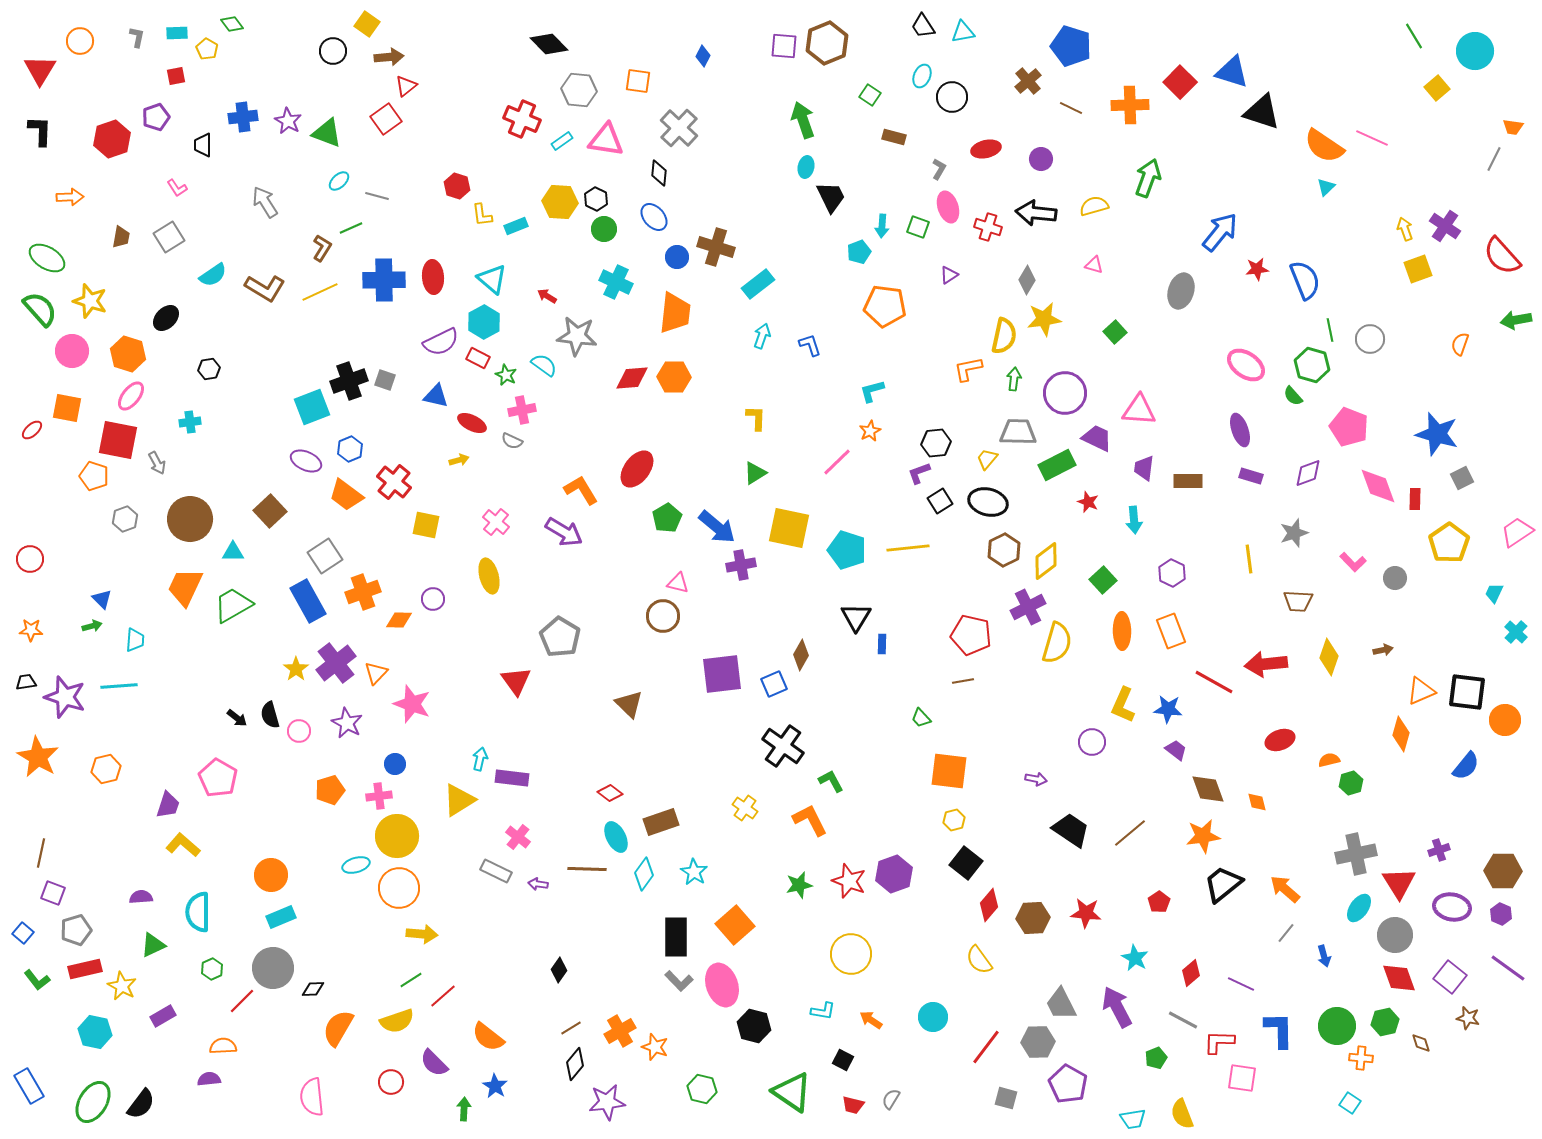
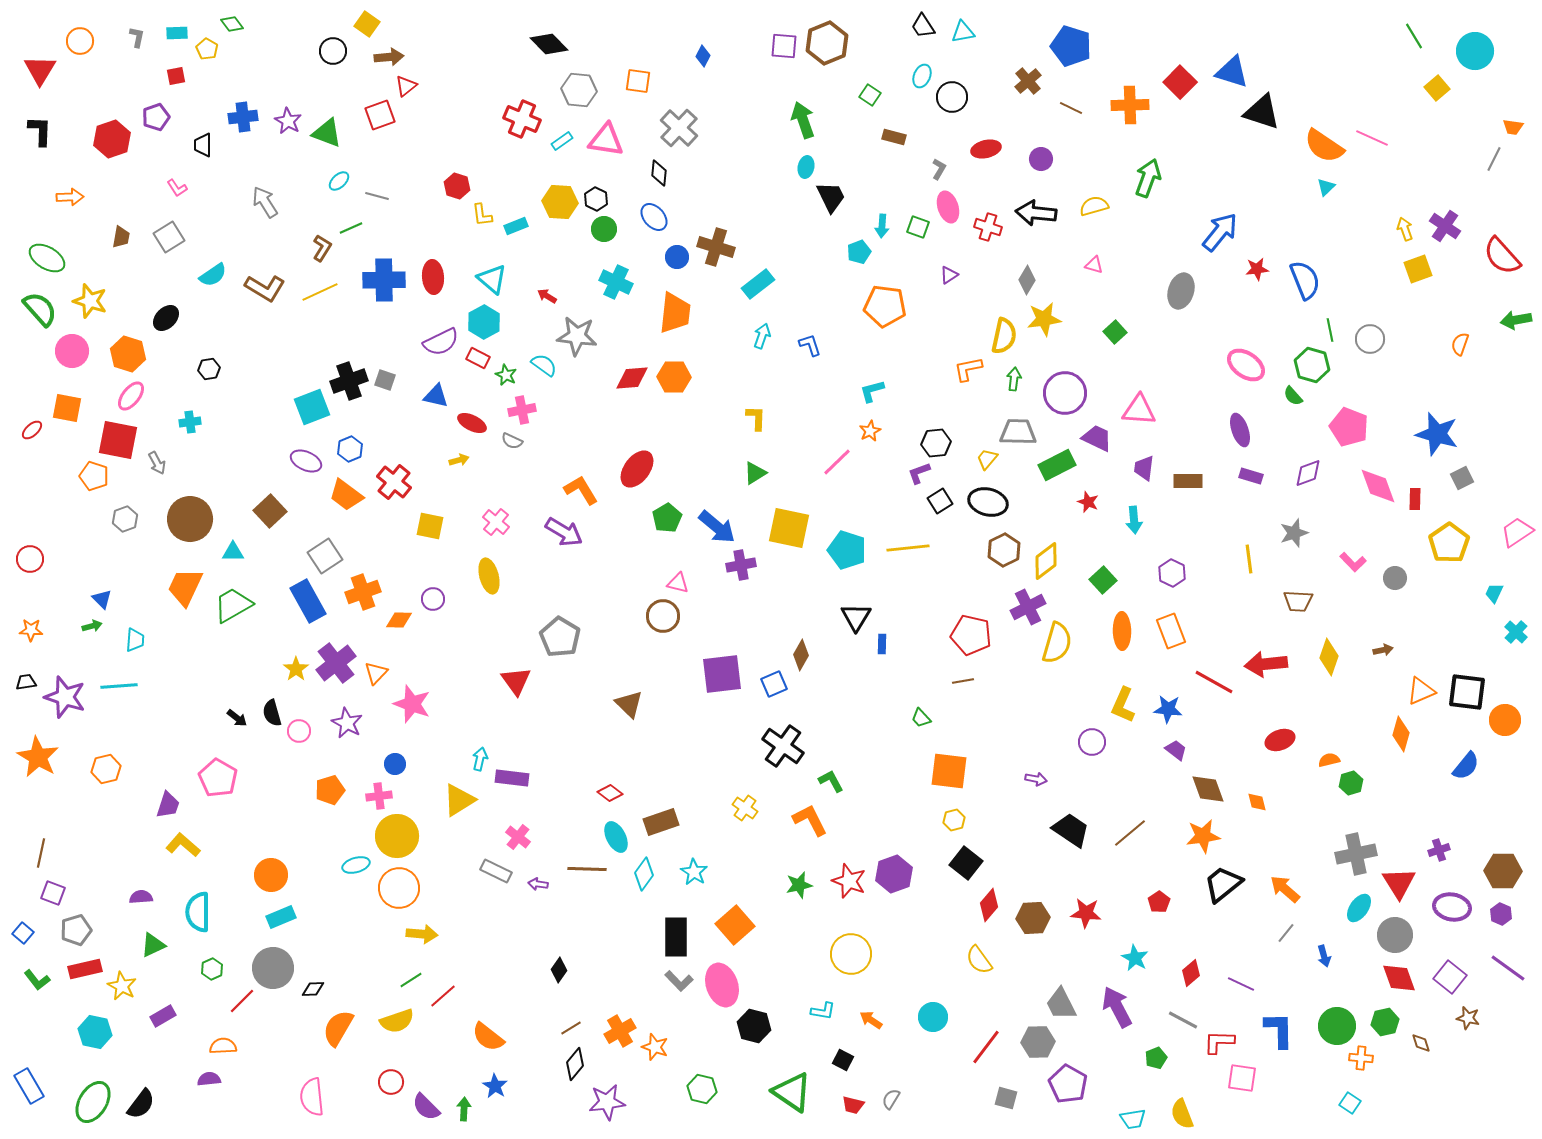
red square at (386, 119): moved 6 px left, 4 px up; rotated 16 degrees clockwise
yellow square at (426, 525): moved 4 px right, 1 px down
black semicircle at (270, 715): moved 2 px right, 2 px up
purple semicircle at (434, 1063): moved 8 px left, 44 px down
